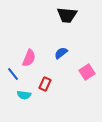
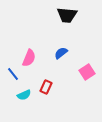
red rectangle: moved 1 px right, 3 px down
cyan semicircle: rotated 32 degrees counterclockwise
